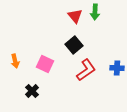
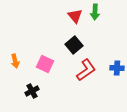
black cross: rotated 16 degrees clockwise
